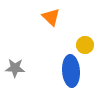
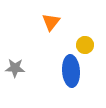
orange triangle: moved 5 px down; rotated 24 degrees clockwise
